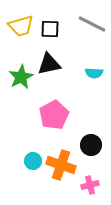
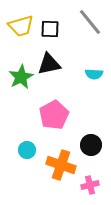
gray line: moved 2 px left, 2 px up; rotated 24 degrees clockwise
cyan semicircle: moved 1 px down
cyan circle: moved 6 px left, 11 px up
